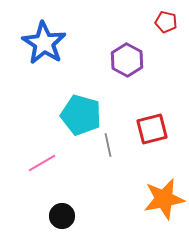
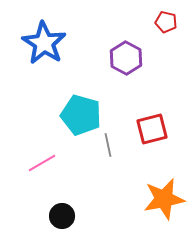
purple hexagon: moved 1 px left, 2 px up
